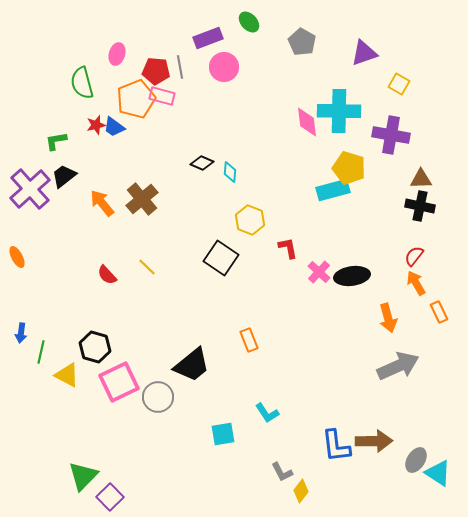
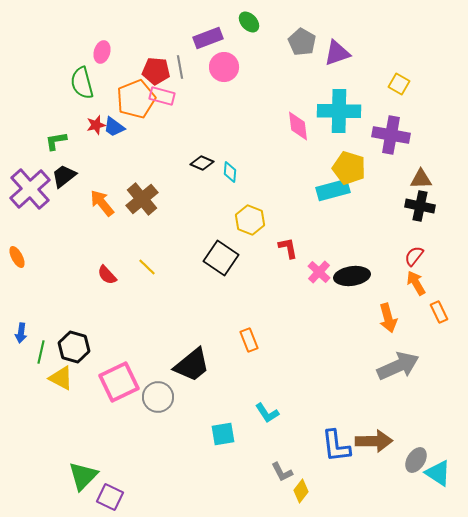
purple triangle at (364, 53): moved 27 px left
pink ellipse at (117, 54): moved 15 px left, 2 px up
pink diamond at (307, 122): moved 9 px left, 4 px down
black hexagon at (95, 347): moved 21 px left
yellow triangle at (67, 375): moved 6 px left, 3 px down
purple square at (110, 497): rotated 20 degrees counterclockwise
